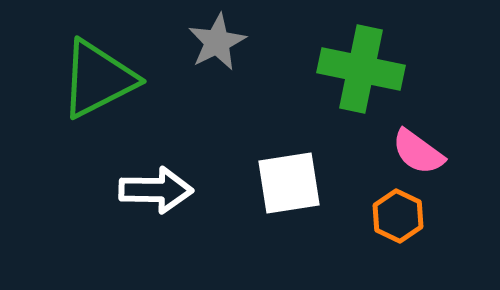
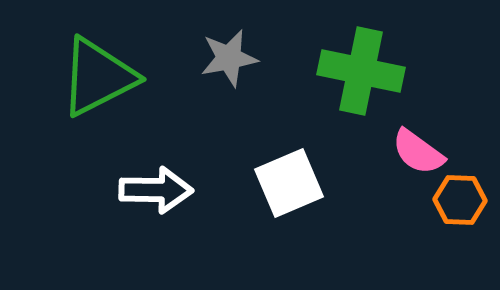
gray star: moved 12 px right, 16 px down; rotated 16 degrees clockwise
green cross: moved 2 px down
green triangle: moved 2 px up
white square: rotated 14 degrees counterclockwise
orange hexagon: moved 62 px right, 16 px up; rotated 24 degrees counterclockwise
